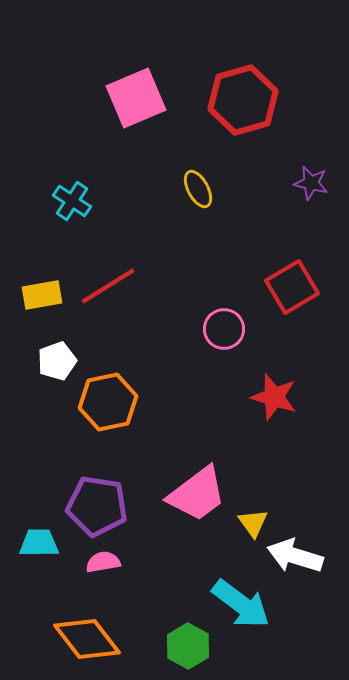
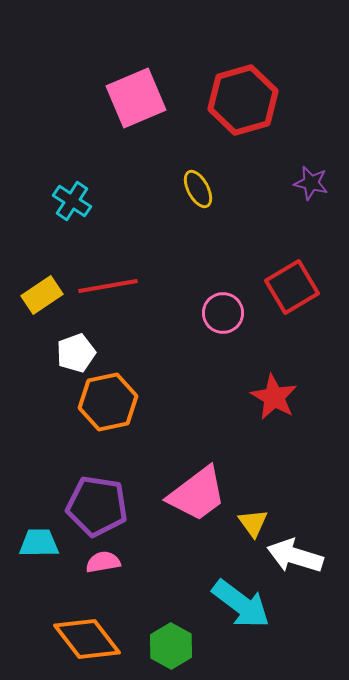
red line: rotated 22 degrees clockwise
yellow rectangle: rotated 24 degrees counterclockwise
pink circle: moved 1 px left, 16 px up
white pentagon: moved 19 px right, 8 px up
red star: rotated 12 degrees clockwise
green hexagon: moved 17 px left
